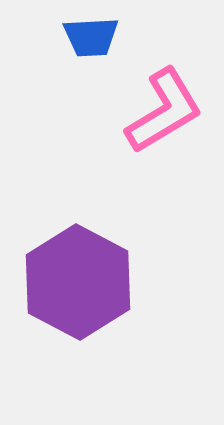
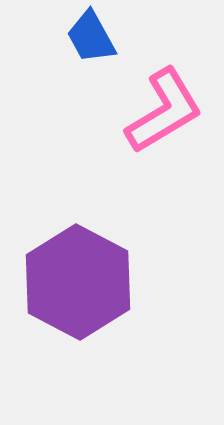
blue trapezoid: rotated 64 degrees clockwise
